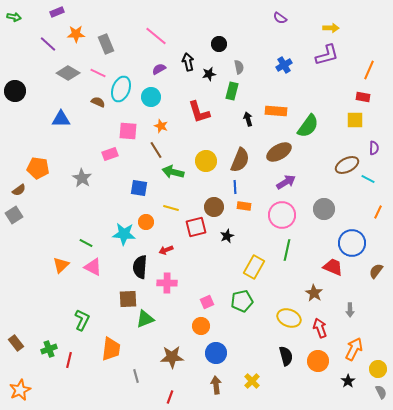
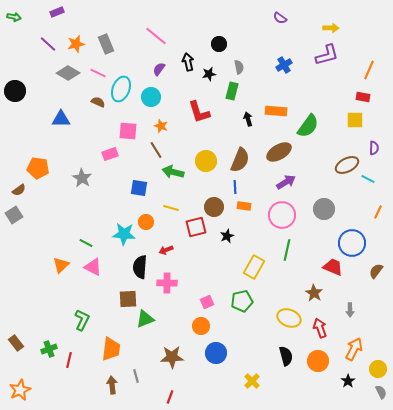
orange star at (76, 34): moved 10 px down; rotated 12 degrees counterclockwise
purple semicircle at (159, 69): rotated 24 degrees counterclockwise
brown arrow at (216, 385): moved 104 px left
